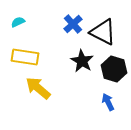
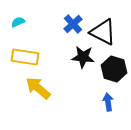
black star: moved 1 px right, 4 px up; rotated 25 degrees counterclockwise
blue arrow: rotated 18 degrees clockwise
